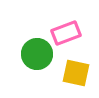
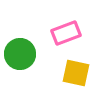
green circle: moved 17 px left
